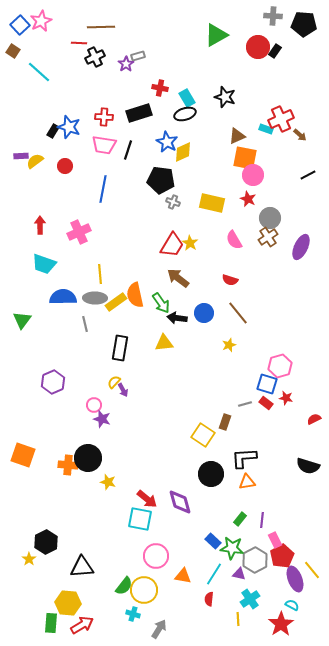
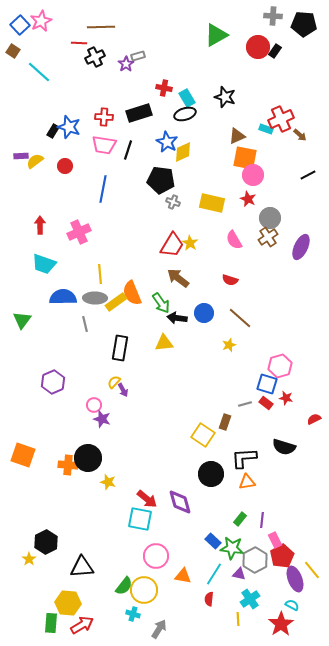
red cross at (160, 88): moved 4 px right
orange semicircle at (135, 295): moved 3 px left, 2 px up; rotated 10 degrees counterclockwise
brown line at (238, 313): moved 2 px right, 5 px down; rotated 10 degrees counterclockwise
black semicircle at (308, 466): moved 24 px left, 19 px up
